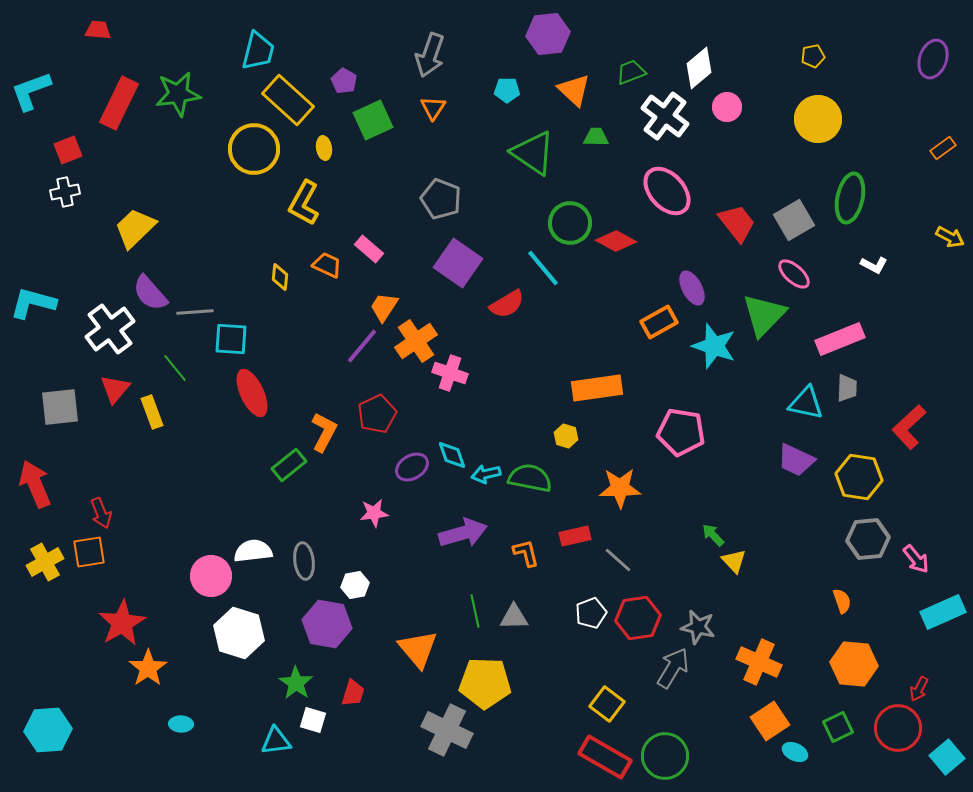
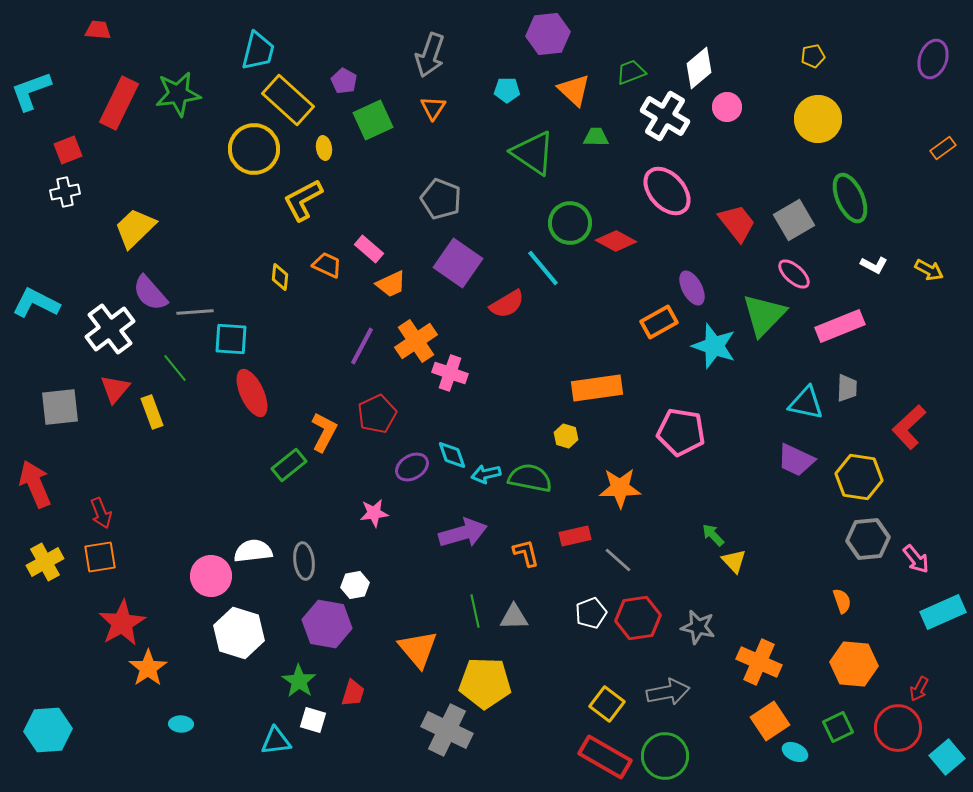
white cross at (665, 116): rotated 6 degrees counterclockwise
green ellipse at (850, 198): rotated 36 degrees counterclockwise
yellow L-shape at (304, 203): moved 1 px left, 3 px up; rotated 33 degrees clockwise
yellow arrow at (950, 237): moved 21 px left, 33 px down
cyan L-shape at (33, 303): moved 3 px right; rotated 12 degrees clockwise
orange trapezoid at (384, 307): moved 7 px right, 23 px up; rotated 148 degrees counterclockwise
pink rectangle at (840, 339): moved 13 px up
purple line at (362, 346): rotated 12 degrees counterclockwise
orange square at (89, 552): moved 11 px right, 5 px down
gray arrow at (673, 668): moved 5 px left, 24 px down; rotated 48 degrees clockwise
green star at (296, 683): moved 3 px right, 2 px up
